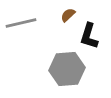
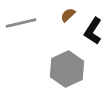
black L-shape: moved 4 px right, 5 px up; rotated 16 degrees clockwise
gray hexagon: rotated 20 degrees counterclockwise
